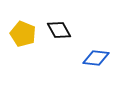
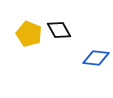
yellow pentagon: moved 6 px right
